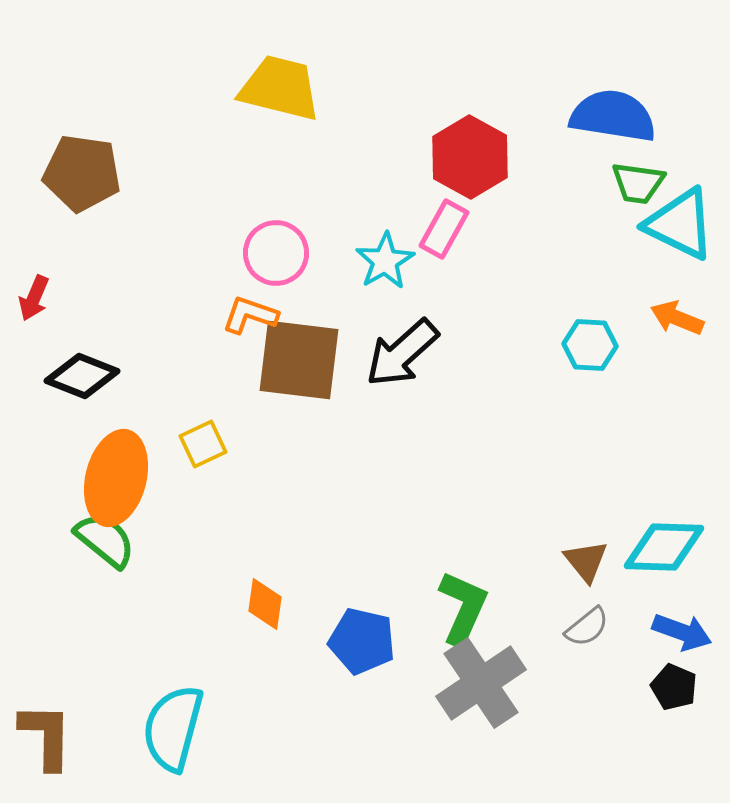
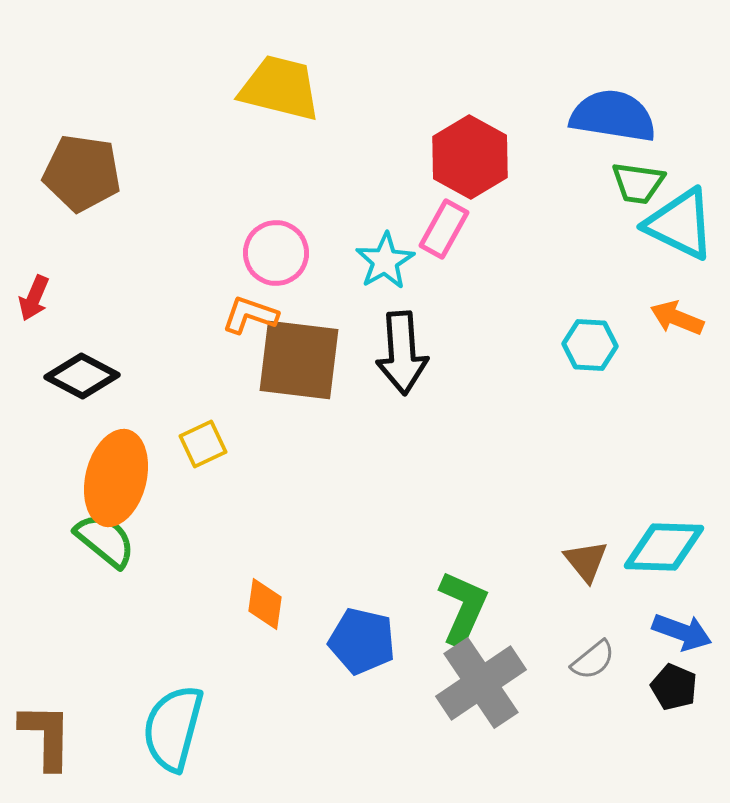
black arrow: rotated 52 degrees counterclockwise
black diamond: rotated 6 degrees clockwise
gray semicircle: moved 6 px right, 33 px down
